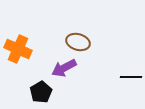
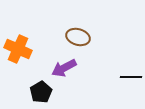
brown ellipse: moved 5 px up
